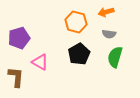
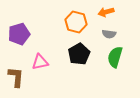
purple pentagon: moved 4 px up
pink triangle: rotated 42 degrees counterclockwise
